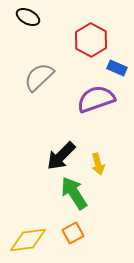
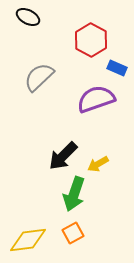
black arrow: moved 2 px right
yellow arrow: rotated 75 degrees clockwise
green arrow: moved 1 px down; rotated 128 degrees counterclockwise
